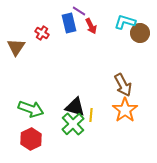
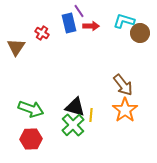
purple line: rotated 24 degrees clockwise
cyan L-shape: moved 1 px left, 1 px up
red arrow: rotated 63 degrees counterclockwise
brown arrow: rotated 10 degrees counterclockwise
green cross: moved 1 px down
red hexagon: rotated 25 degrees clockwise
